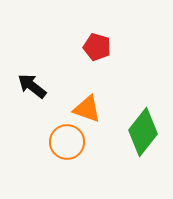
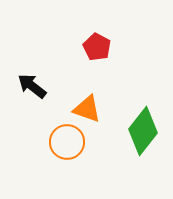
red pentagon: rotated 12 degrees clockwise
green diamond: moved 1 px up
